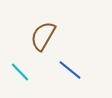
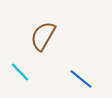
blue line: moved 11 px right, 9 px down
